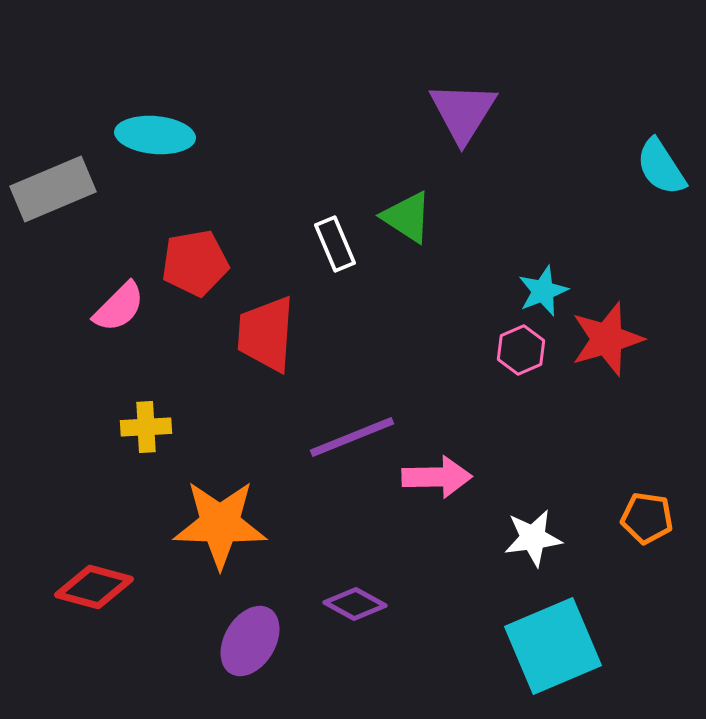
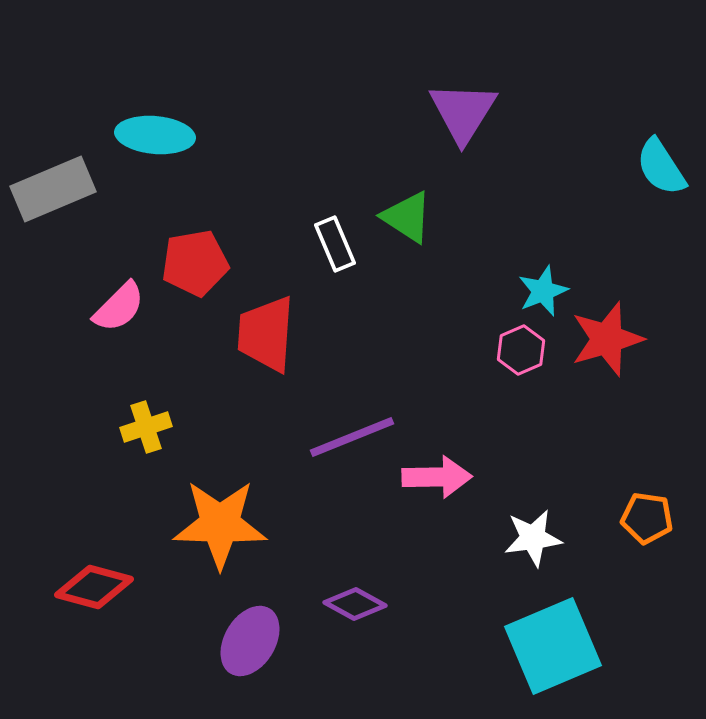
yellow cross: rotated 15 degrees counterclockwise
